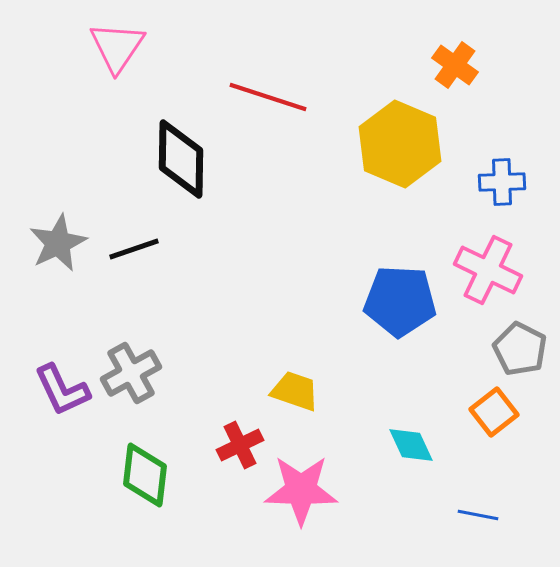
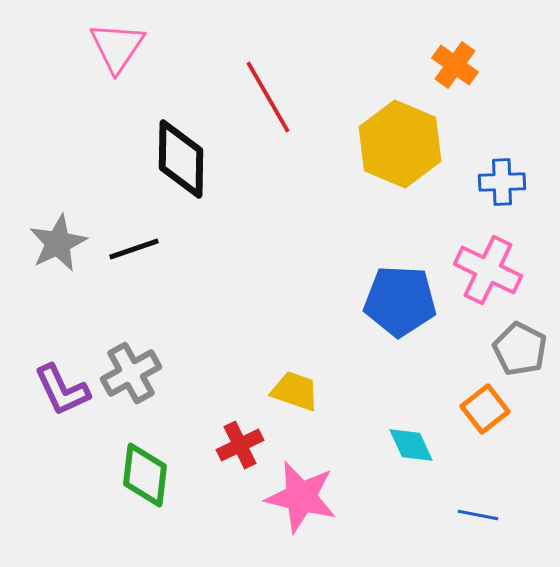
red line: rotated 42 degrees clockwise
orange square: moved 9 px left, 3 px up
pink star: moved 7 px down; rotated 12 degrees clockwise
